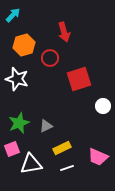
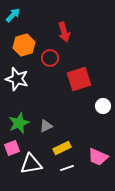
pink square: moved 1 px up
